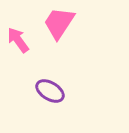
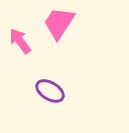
pink arrow: moved 2 px right, 1 px down
